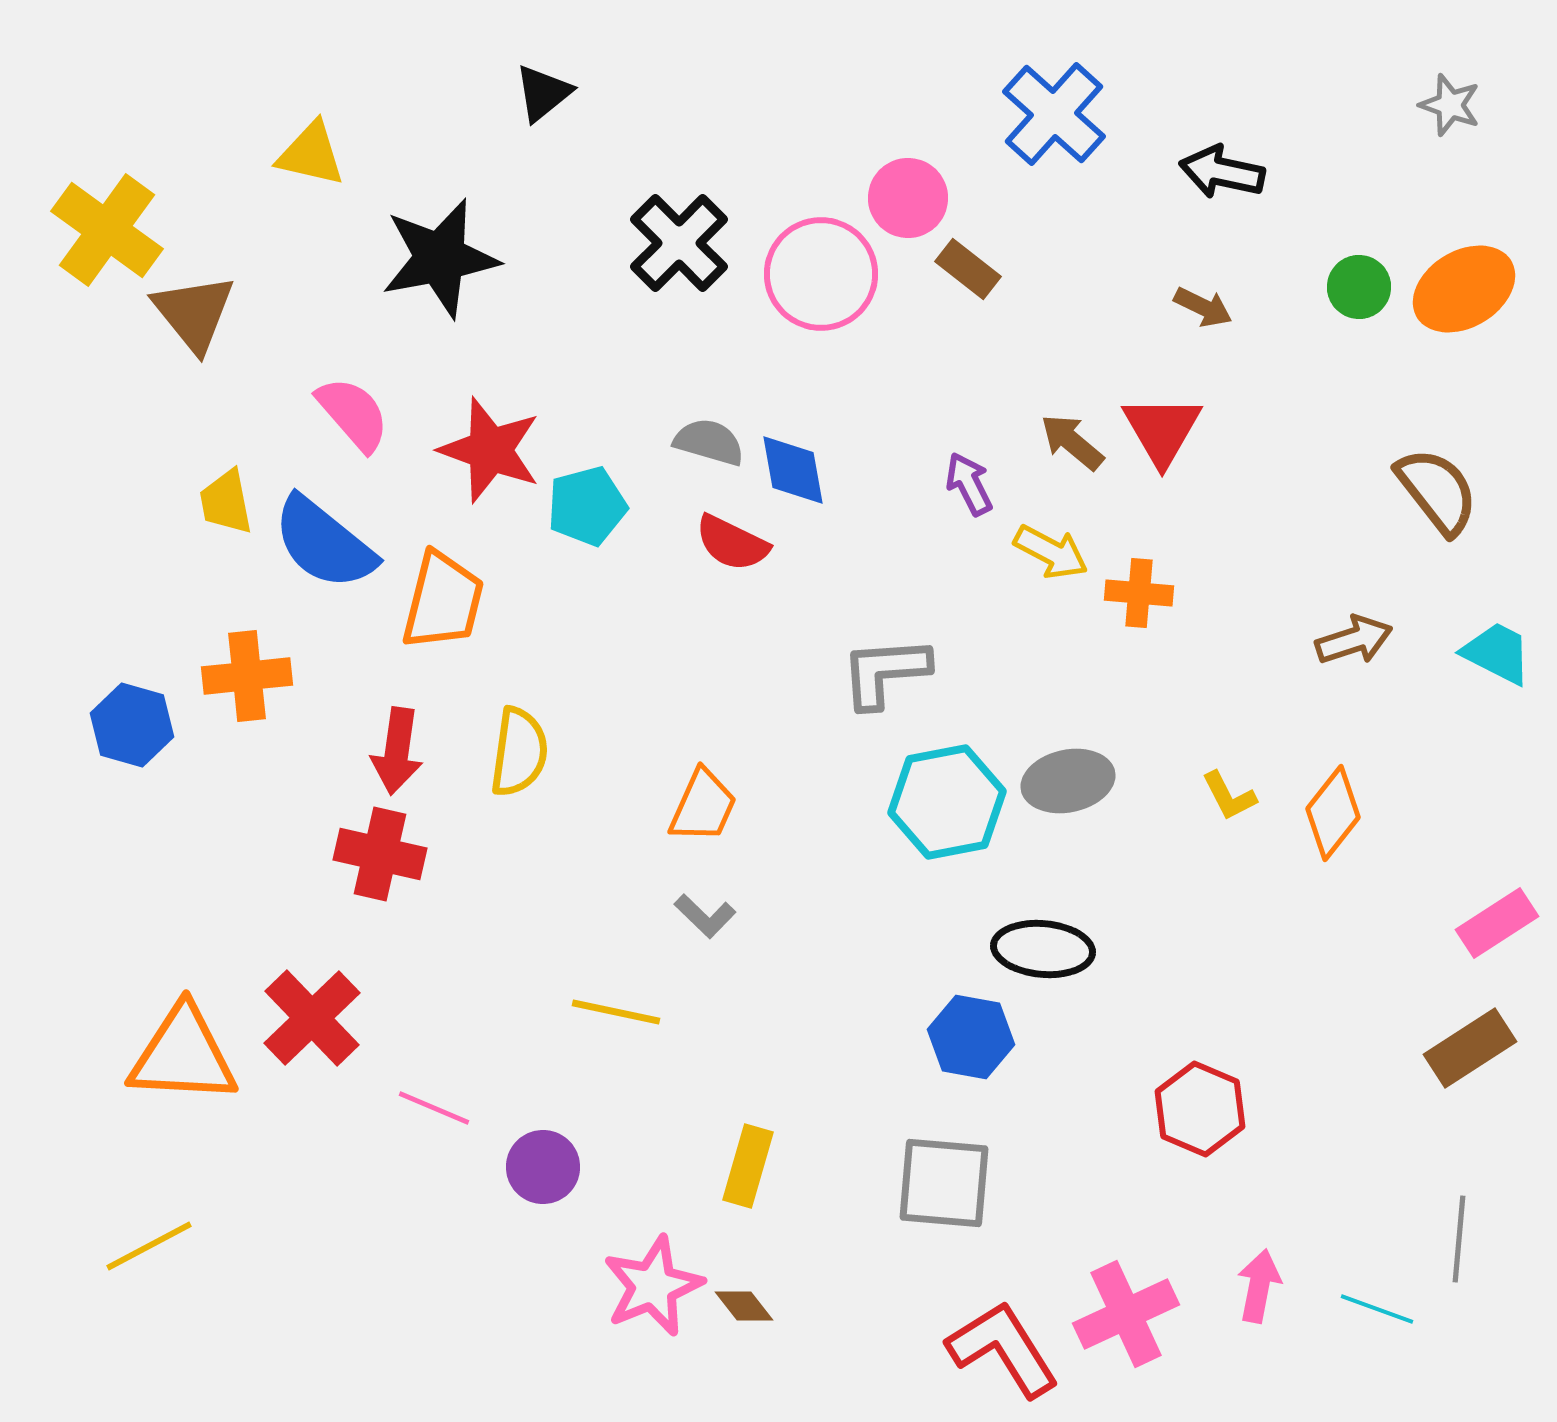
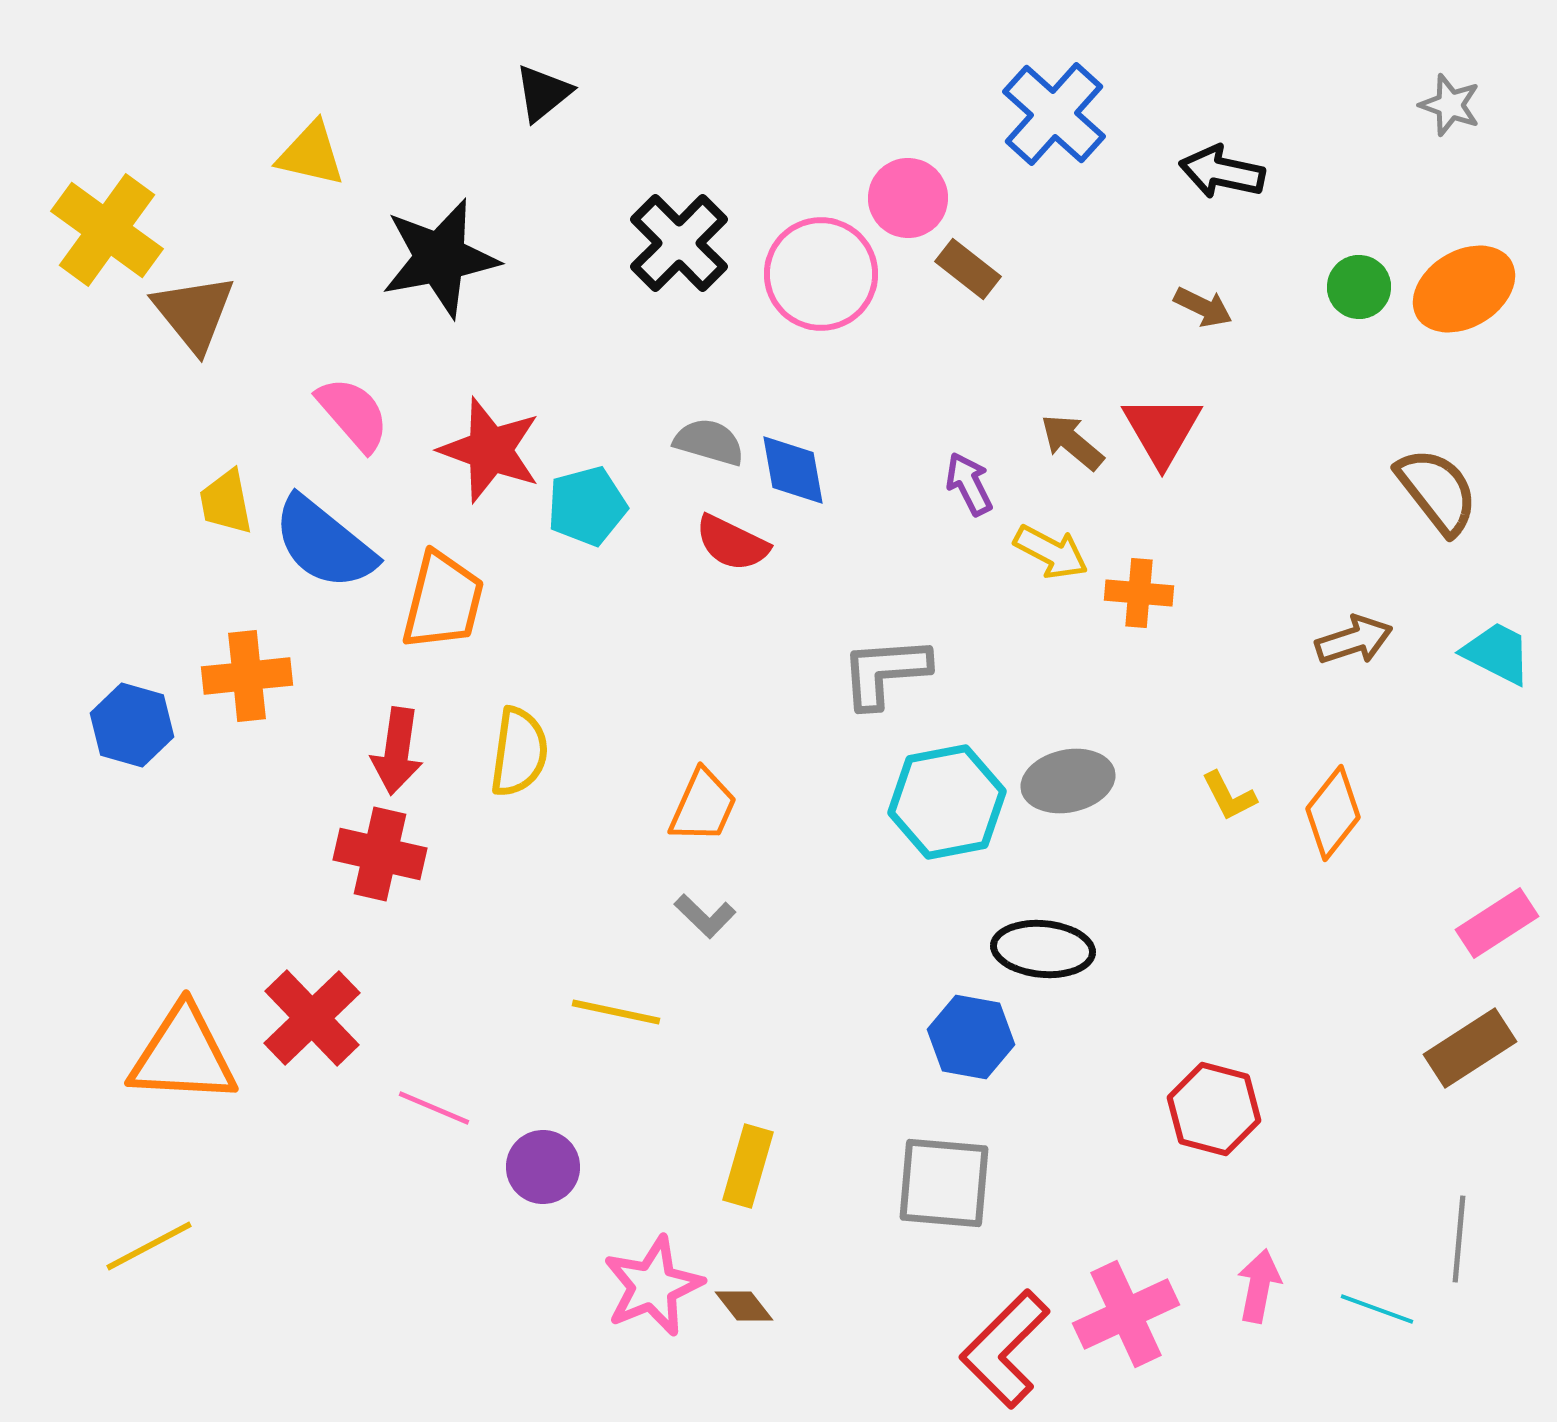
red hexagon at (1200, 1109): moved 14 px right; rotated 8 degrees counterclockwise
red L-shape at (1003, 1349): moved 2 px right; rotated 103 degrees counterclockwise
